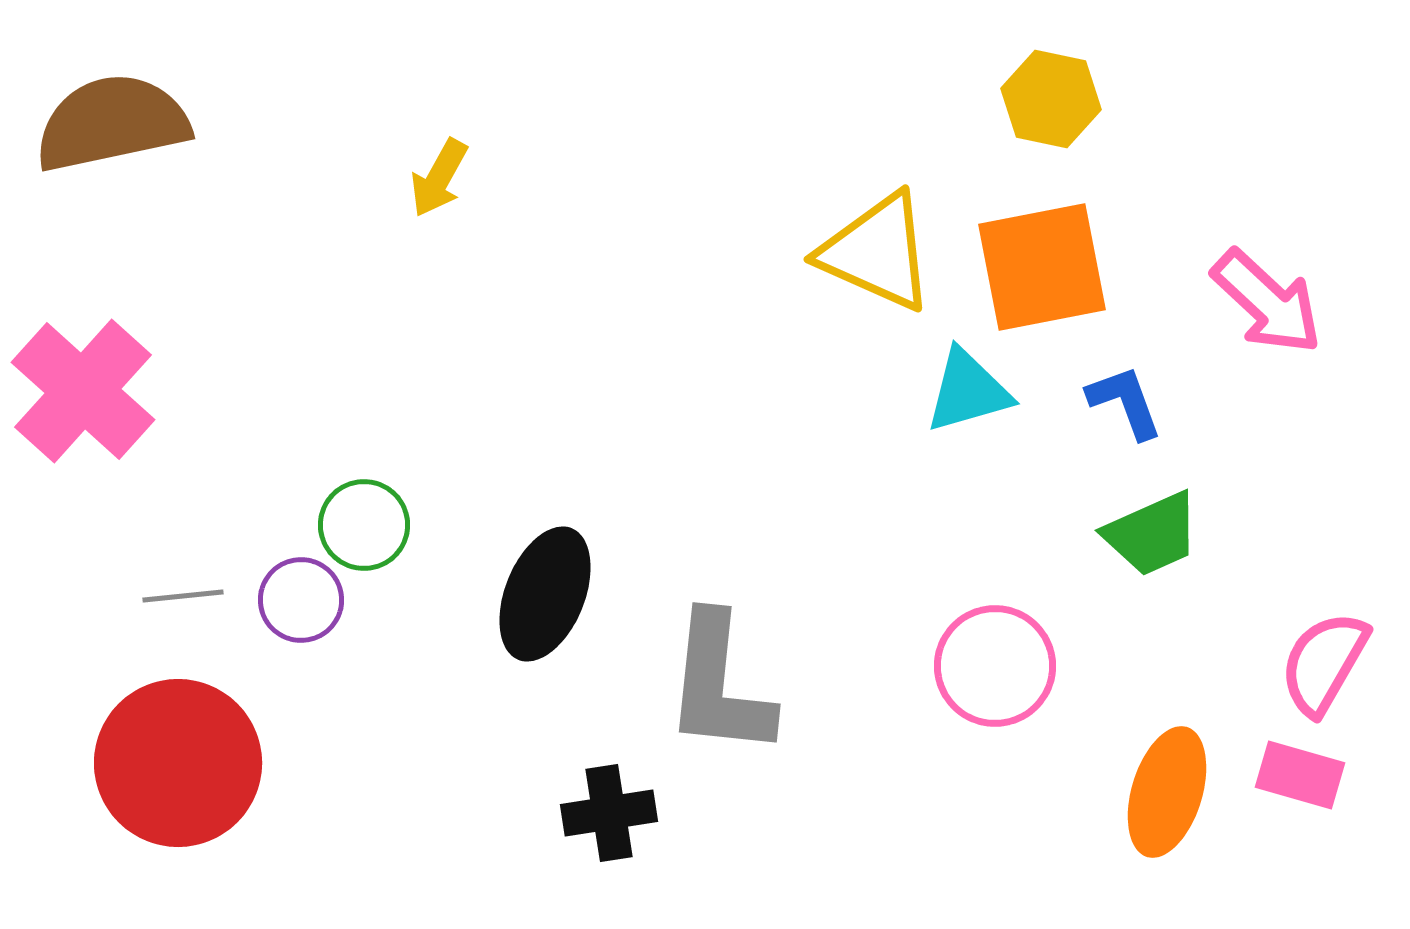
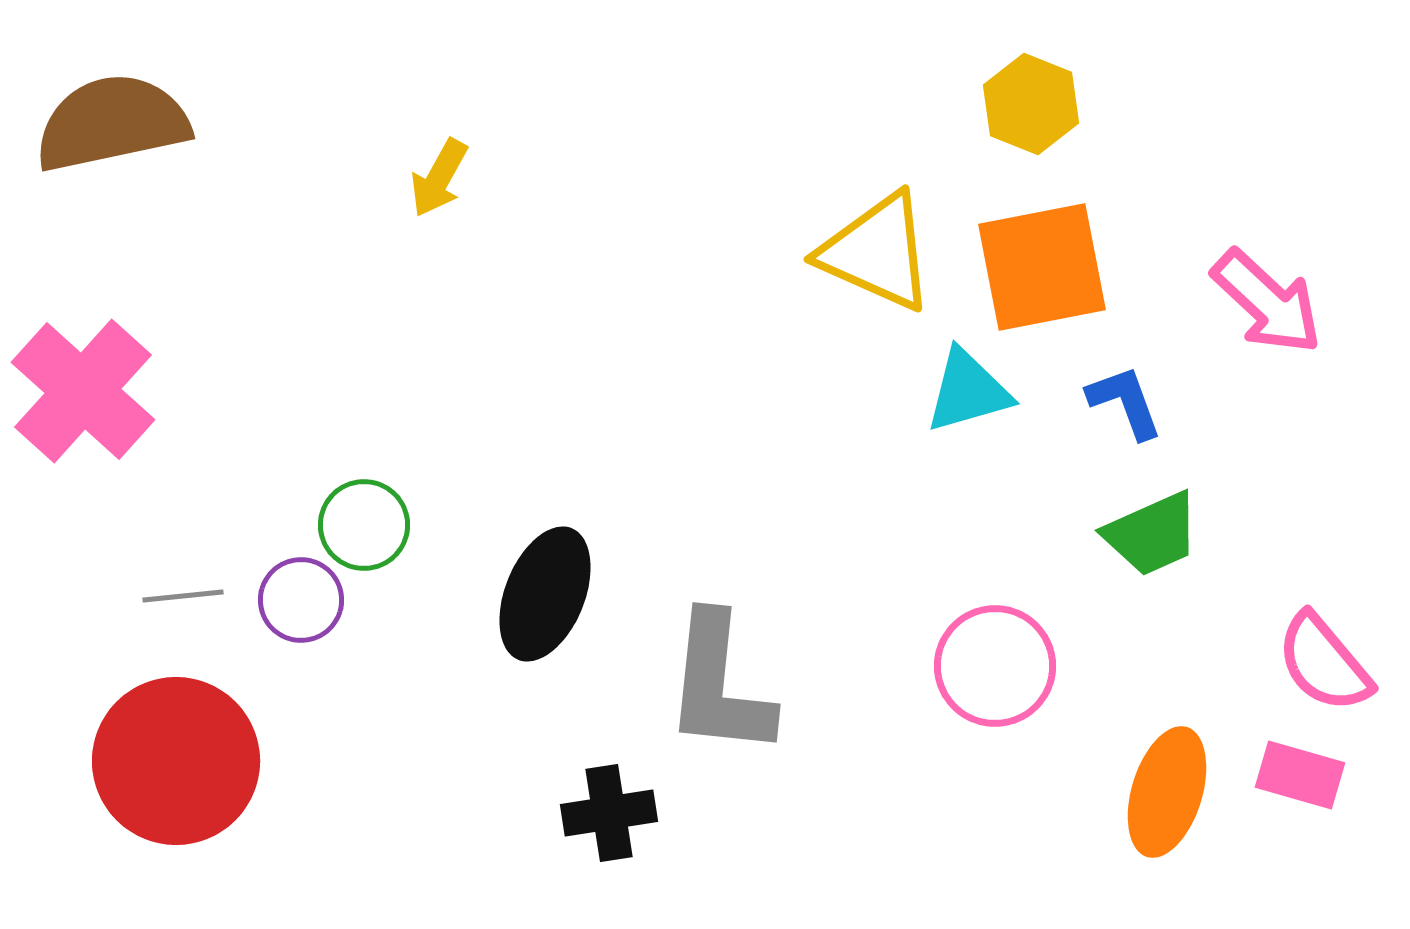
yellow hexagon: moved 20 px left, 5 px down; rotated 10 degrees clockwise
pink semicircle: rotated 70 degrees counterclockwise
red circle: moved 2 px left, 2 px up
